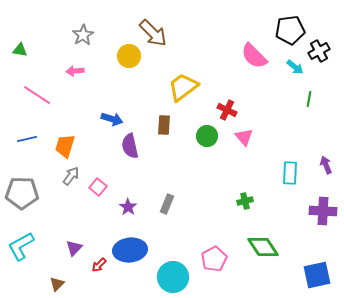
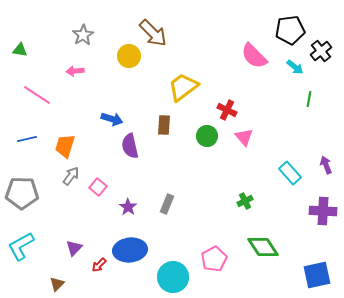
black cross: moved 2 px right; rotated 10 degrees counterclockwise
cyan rectangle: rotated 45 degrees counterclockwise
green cross: rotated 14 degrees counterclockwise
